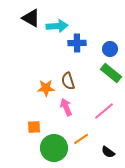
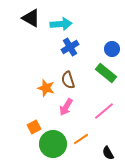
cyan arrow: moved 4 px right, 2 px up
blue cross: moved 7 px left, 4 px down; rotated 30 degrees counterclockwise
blue circle: moved 2 px right
green rectangle: moved 5 px left
brown semicircle: moved 1 px up
orange star: rotated 18 degrees clockwise
pink arrow: rotated 126 degrees counterclockwise
orange square: rotated 24 degrees counterclockwise
green circle: moved 1 px left, 4 px up
black semicircle: moved 1 px down; rotated 24 degrees clockwise
